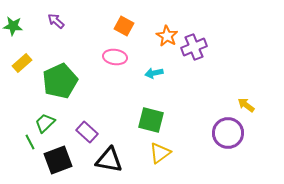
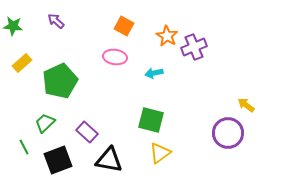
green line: moved 6 px left, 5 px down
